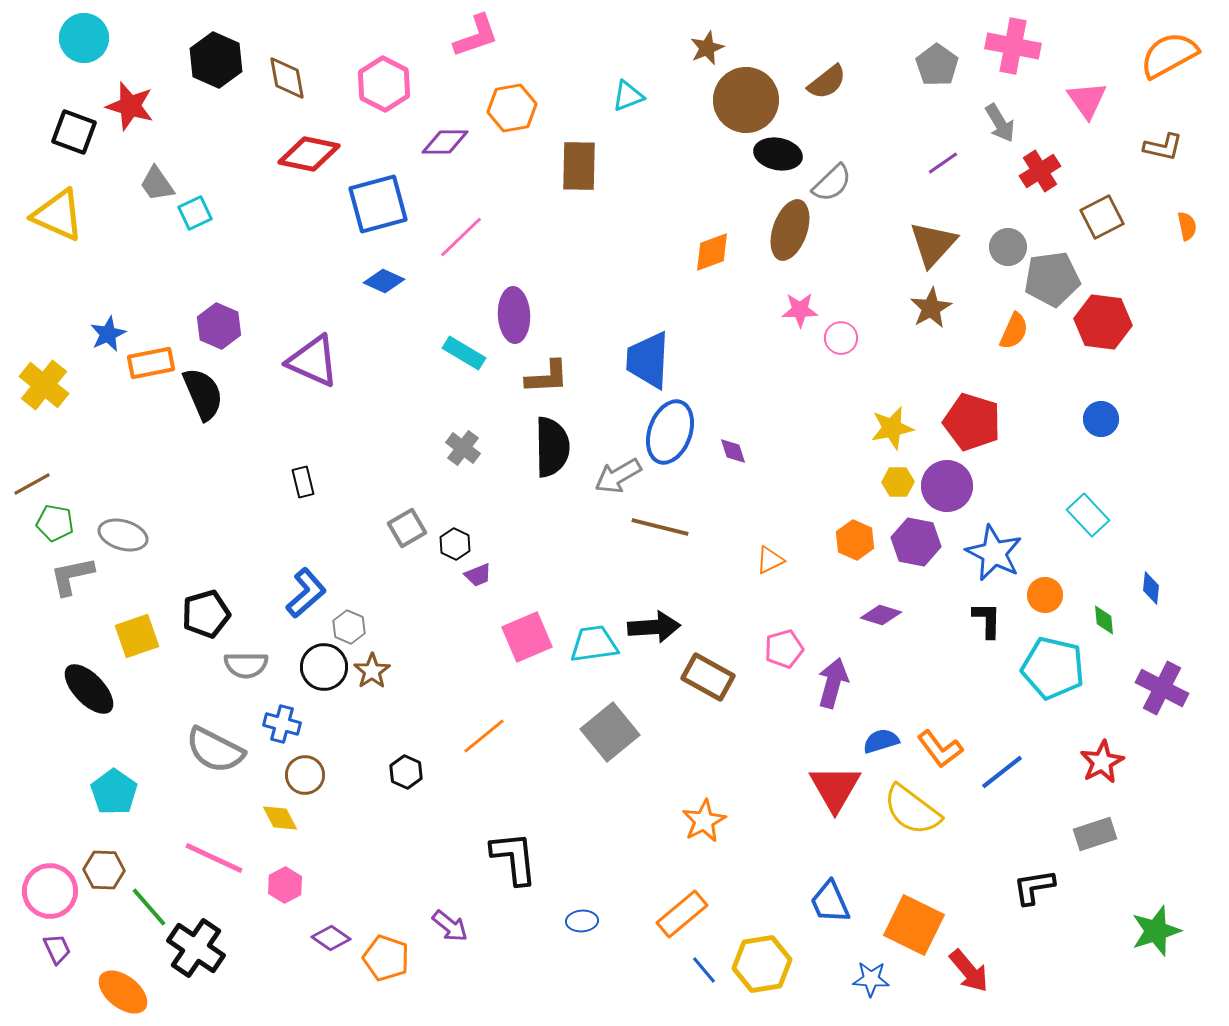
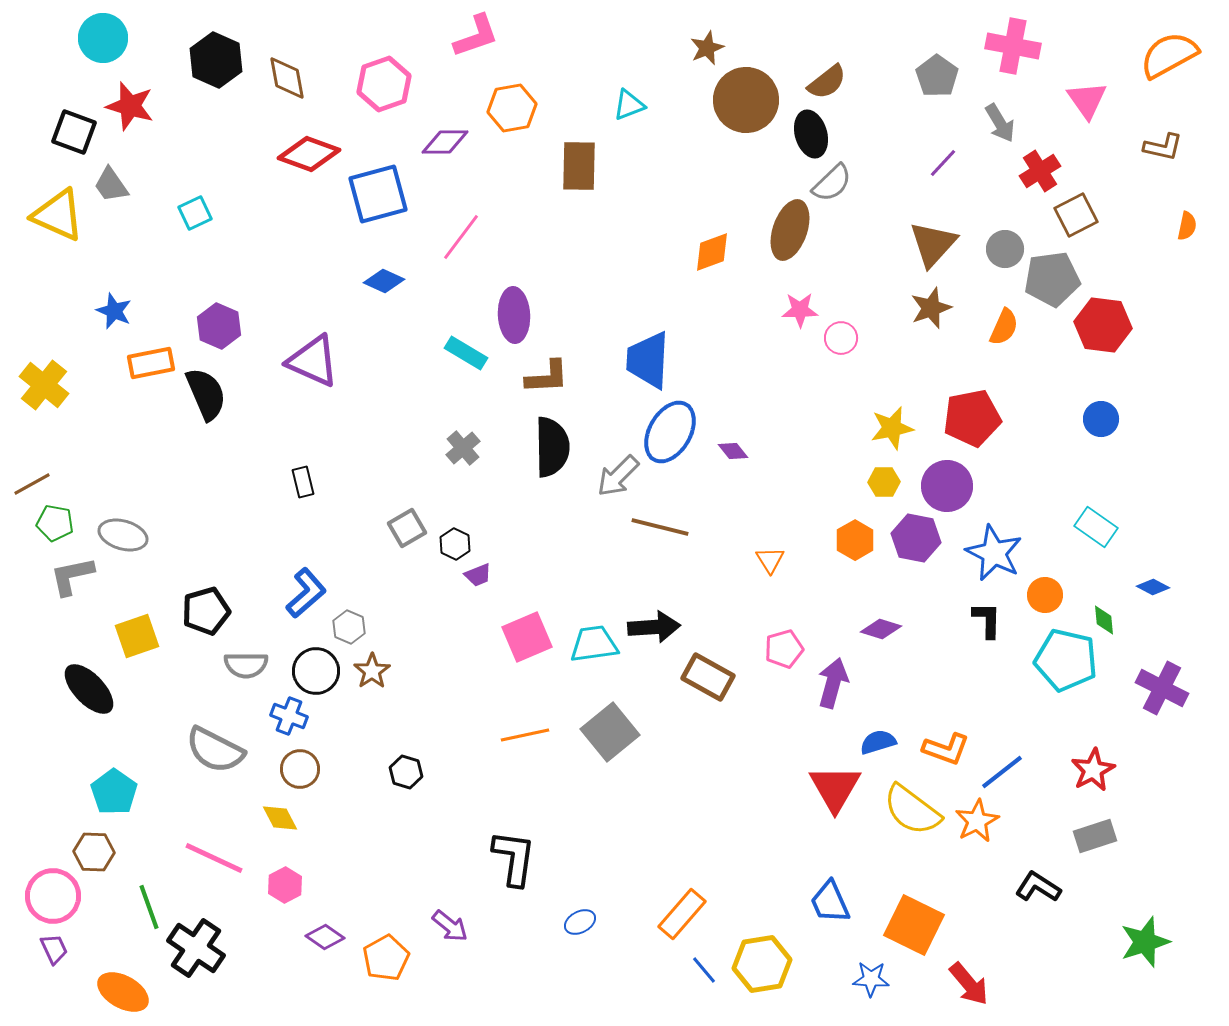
cyan circle at (84, 38): moved 19 px right
gray pentagon at (937, 65): moved 11 px down
pink hexagon at (384, 84): rotated 14 degrees clockwise
cyan triangle at (628, 96): moved 1 px right, 9 px down
red diamond at (309, 154): rotated 8 degrees clockwise
black ellipse at (778, 154): moved 33 px right, 20 px up; rotated 63 degrees clockwise
purple line at (943, 163): rotated 12 degrees counterclockwise
gray trapezoid at (157, 184): moved 46 px left, 1 px down
blue square at (378, 204): moved 10 px up
brown square at (1102, 217): moved 26 px left, 2 px up
orange semicircle at (1187, 226): rotated 24 degrees clockwise
pink line at (461, 237): rotated 9 degrees counterclockwise
gray circle at (1008, 247): moved 3 px left, 2 px down
brown star at (931, 308): rotated 9 degrees clockwise
red hexagon at (1103, 322): moved 3 px down
orange semicircle at (1014, 331): moved 10 px left, 4 px up
blue star at (108, 334): moved 6 px right, 23 px up; rotated 24 degrees counterclockwise
cyan rectangle at (464, 353): moved 2 px right
black semicircle at (203, 394): moved 3 px right
red pentagon at (972, 422): moved 4 px up; rotated 28 degrees counterclockwise
blue ellipse at (670, 432): rotated 10 degrees clockwise
gray cross at (463, 448): rotated 12 degrees clockwise
purple diamond at (733, 451): rotated 20 degrees counterclockwise
gray arrow at (618, 476): rotated 15 degrees counterclockwise
yellow hexagon at (898, 482): moved 14 px left
cyan rectangle at (1088, 515): moved 8 px right, 12 px down; rotated 12 degrees counterclockwise
orange hexagon at (855, 540): rotated 6 degrees clockwise
purple hexagon at (916, 542): moved 4 px up
orange triangle at (770, 560): rotated 36 degrees counterclockwise
blue diamond at (1151, 588): moved 2 px right, 1 px up; rotated 68 degrees counterclockwise
black pentagon at (206, 614): moved 3 px up
purple diamond at (881, 615): moved 14 px down
black circle at (324, 667): moved 8 px left, 4 px down
cyan pentagon at (1053, 668): moved 13 px right, 8 px up
blue cross at (282, 724): moved 7 px right, 8 px up; rotated 6 degrees clockwise
orange line at (484, 736): moved 41 px right, 1 px up; rotated 27 degrees clockwise
blue semicircle at (881, 741): moved 3 px left, 1 px down
orange L-shape at (940, 749): moved 6 px right; rotated 33 degrees counterclockwise
red star at (1102, 762): moved 9 px left, 8 px down
black hexagon at (406, 772): rotated 8 degrees counterclockwise
brown circle at (305, 775): moved 5 px left, 6 px up
orange star at (704, 821): moved 273 px right
gray rectangle at (1095, 834): moved 2 px down
black L-shape at (514, 858): rotated 14 degrees clockwise
brown hexagon at (104, 870): moved 10 px left, 18 px up
black L-shape at (1034, 887): moved 4 px right; rotated 42 degrees clockwise
pink circle at (50, 891): moved 3 px right, 5 px down
green line at (149, 907): rotated 21 degrees clockwise
orange rectangle at (682, 914): rotated 9 degrees counterclockwise
blue ellipse at (582, 921): moved 2 px left, 1 px down; rotated 24 degrees counterclockwise
green star at (1156, 931): moved 11 px left, 11 px down
purple diamond at (331, 938): moved 6 px left, 1 px up
purple trapezoid at (57, 949): moved 3 px left
orange pentagon at (386, 958): rotated 24 degrees clockwise
red arrow at (969, 971): moved 13 px down
orange ellipse at (123, 992): rotated 9 degrees counterclockwise
